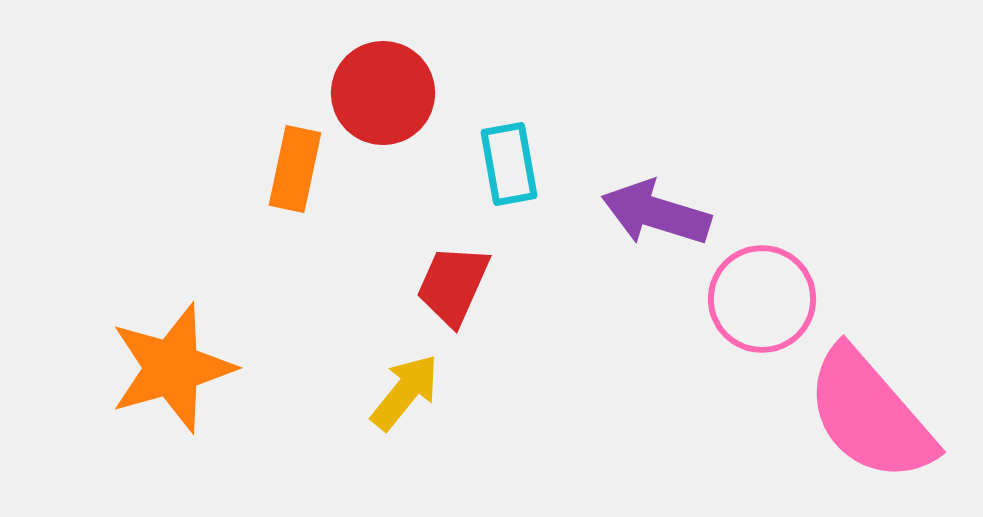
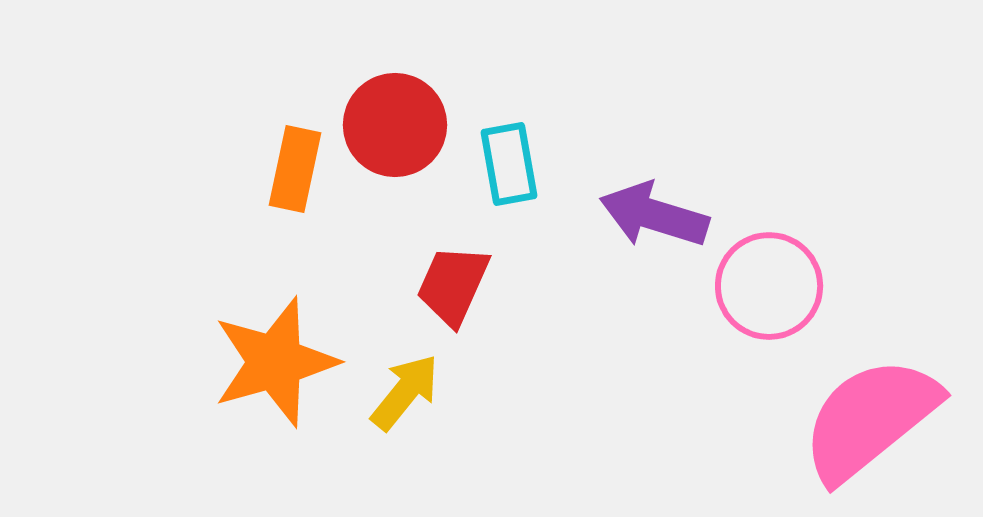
red circle: moved 12 px right, 32 px down
purple arrow: moved 2 px left, 2 px down
pink circle: moved 7 px right, 13 px up
orange star: moved 103 px right, 6 px up
pink semicircle: moved 4 px down; rotated 92 degrees clockwise
